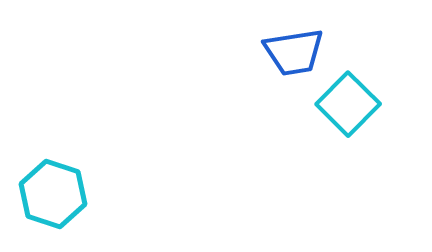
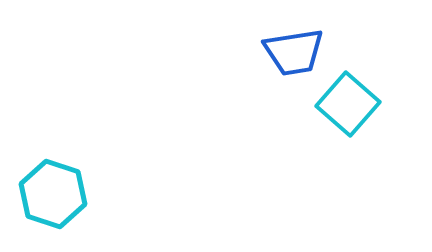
cyan square: rotated 4 degrees counterclockwise
